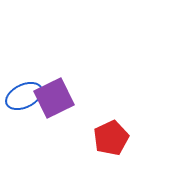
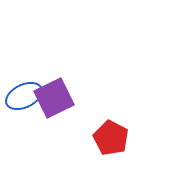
red pentagon: rotated 20 degrees counterclockwise
